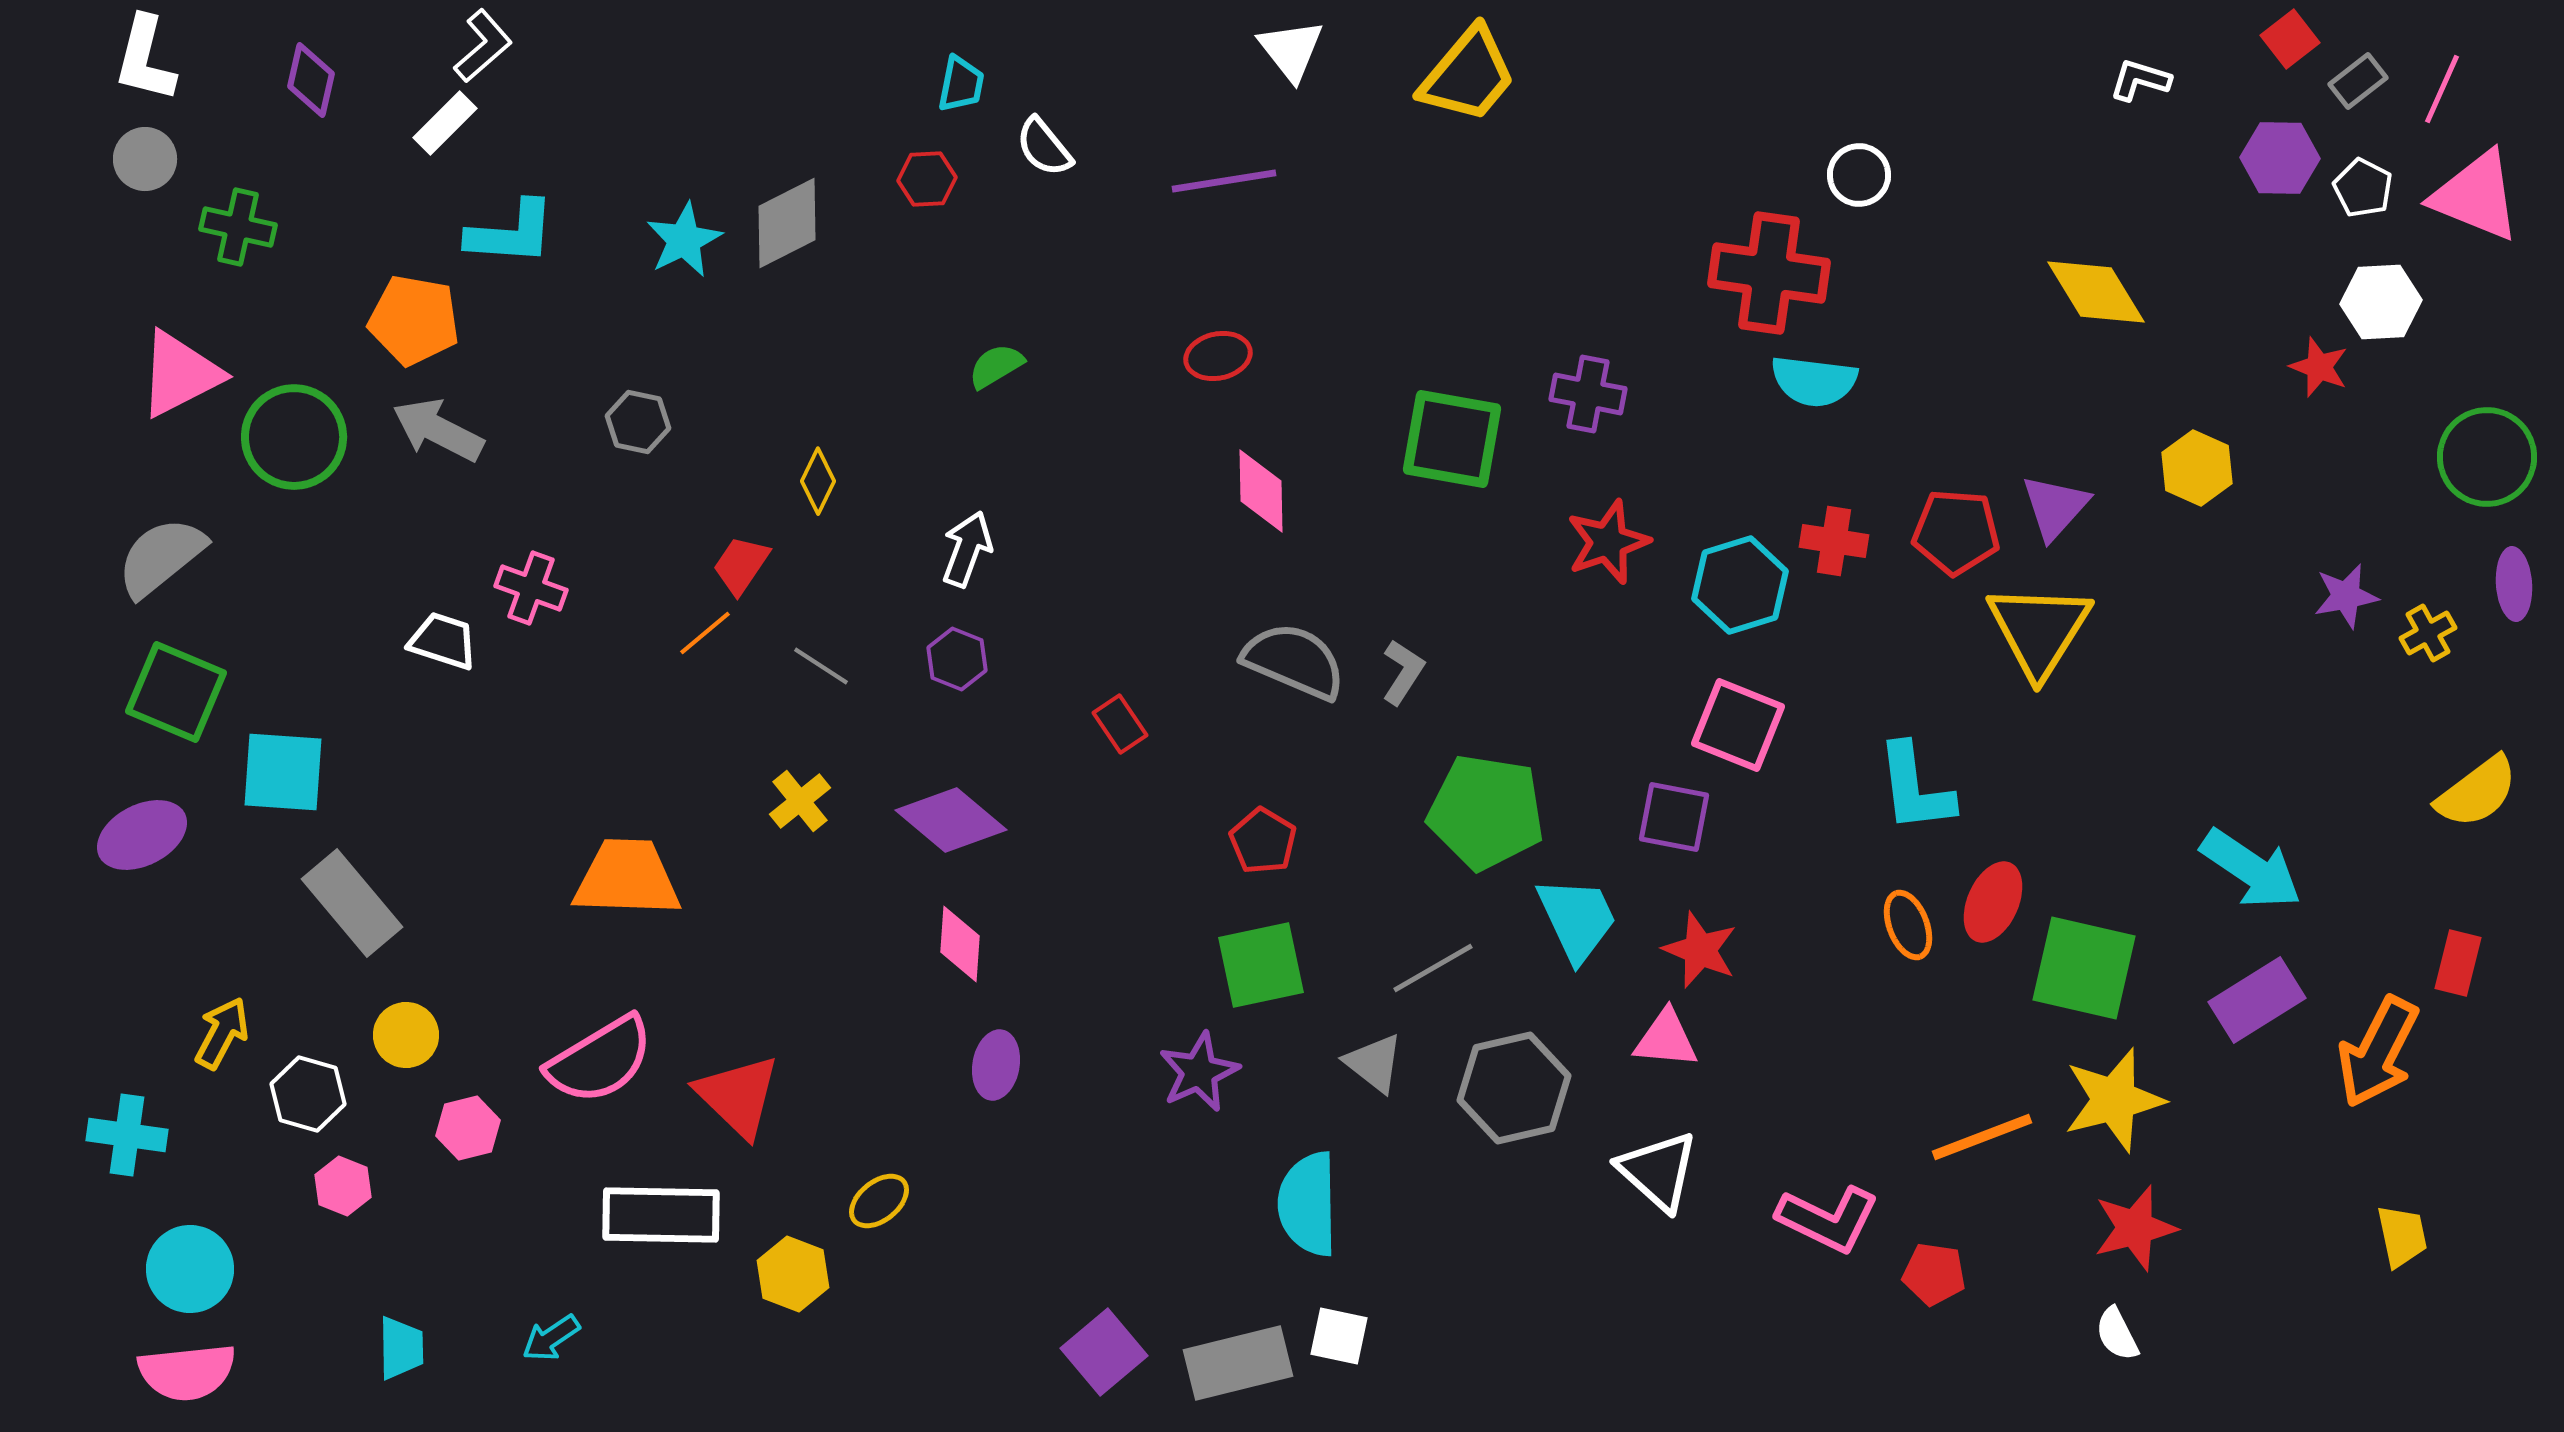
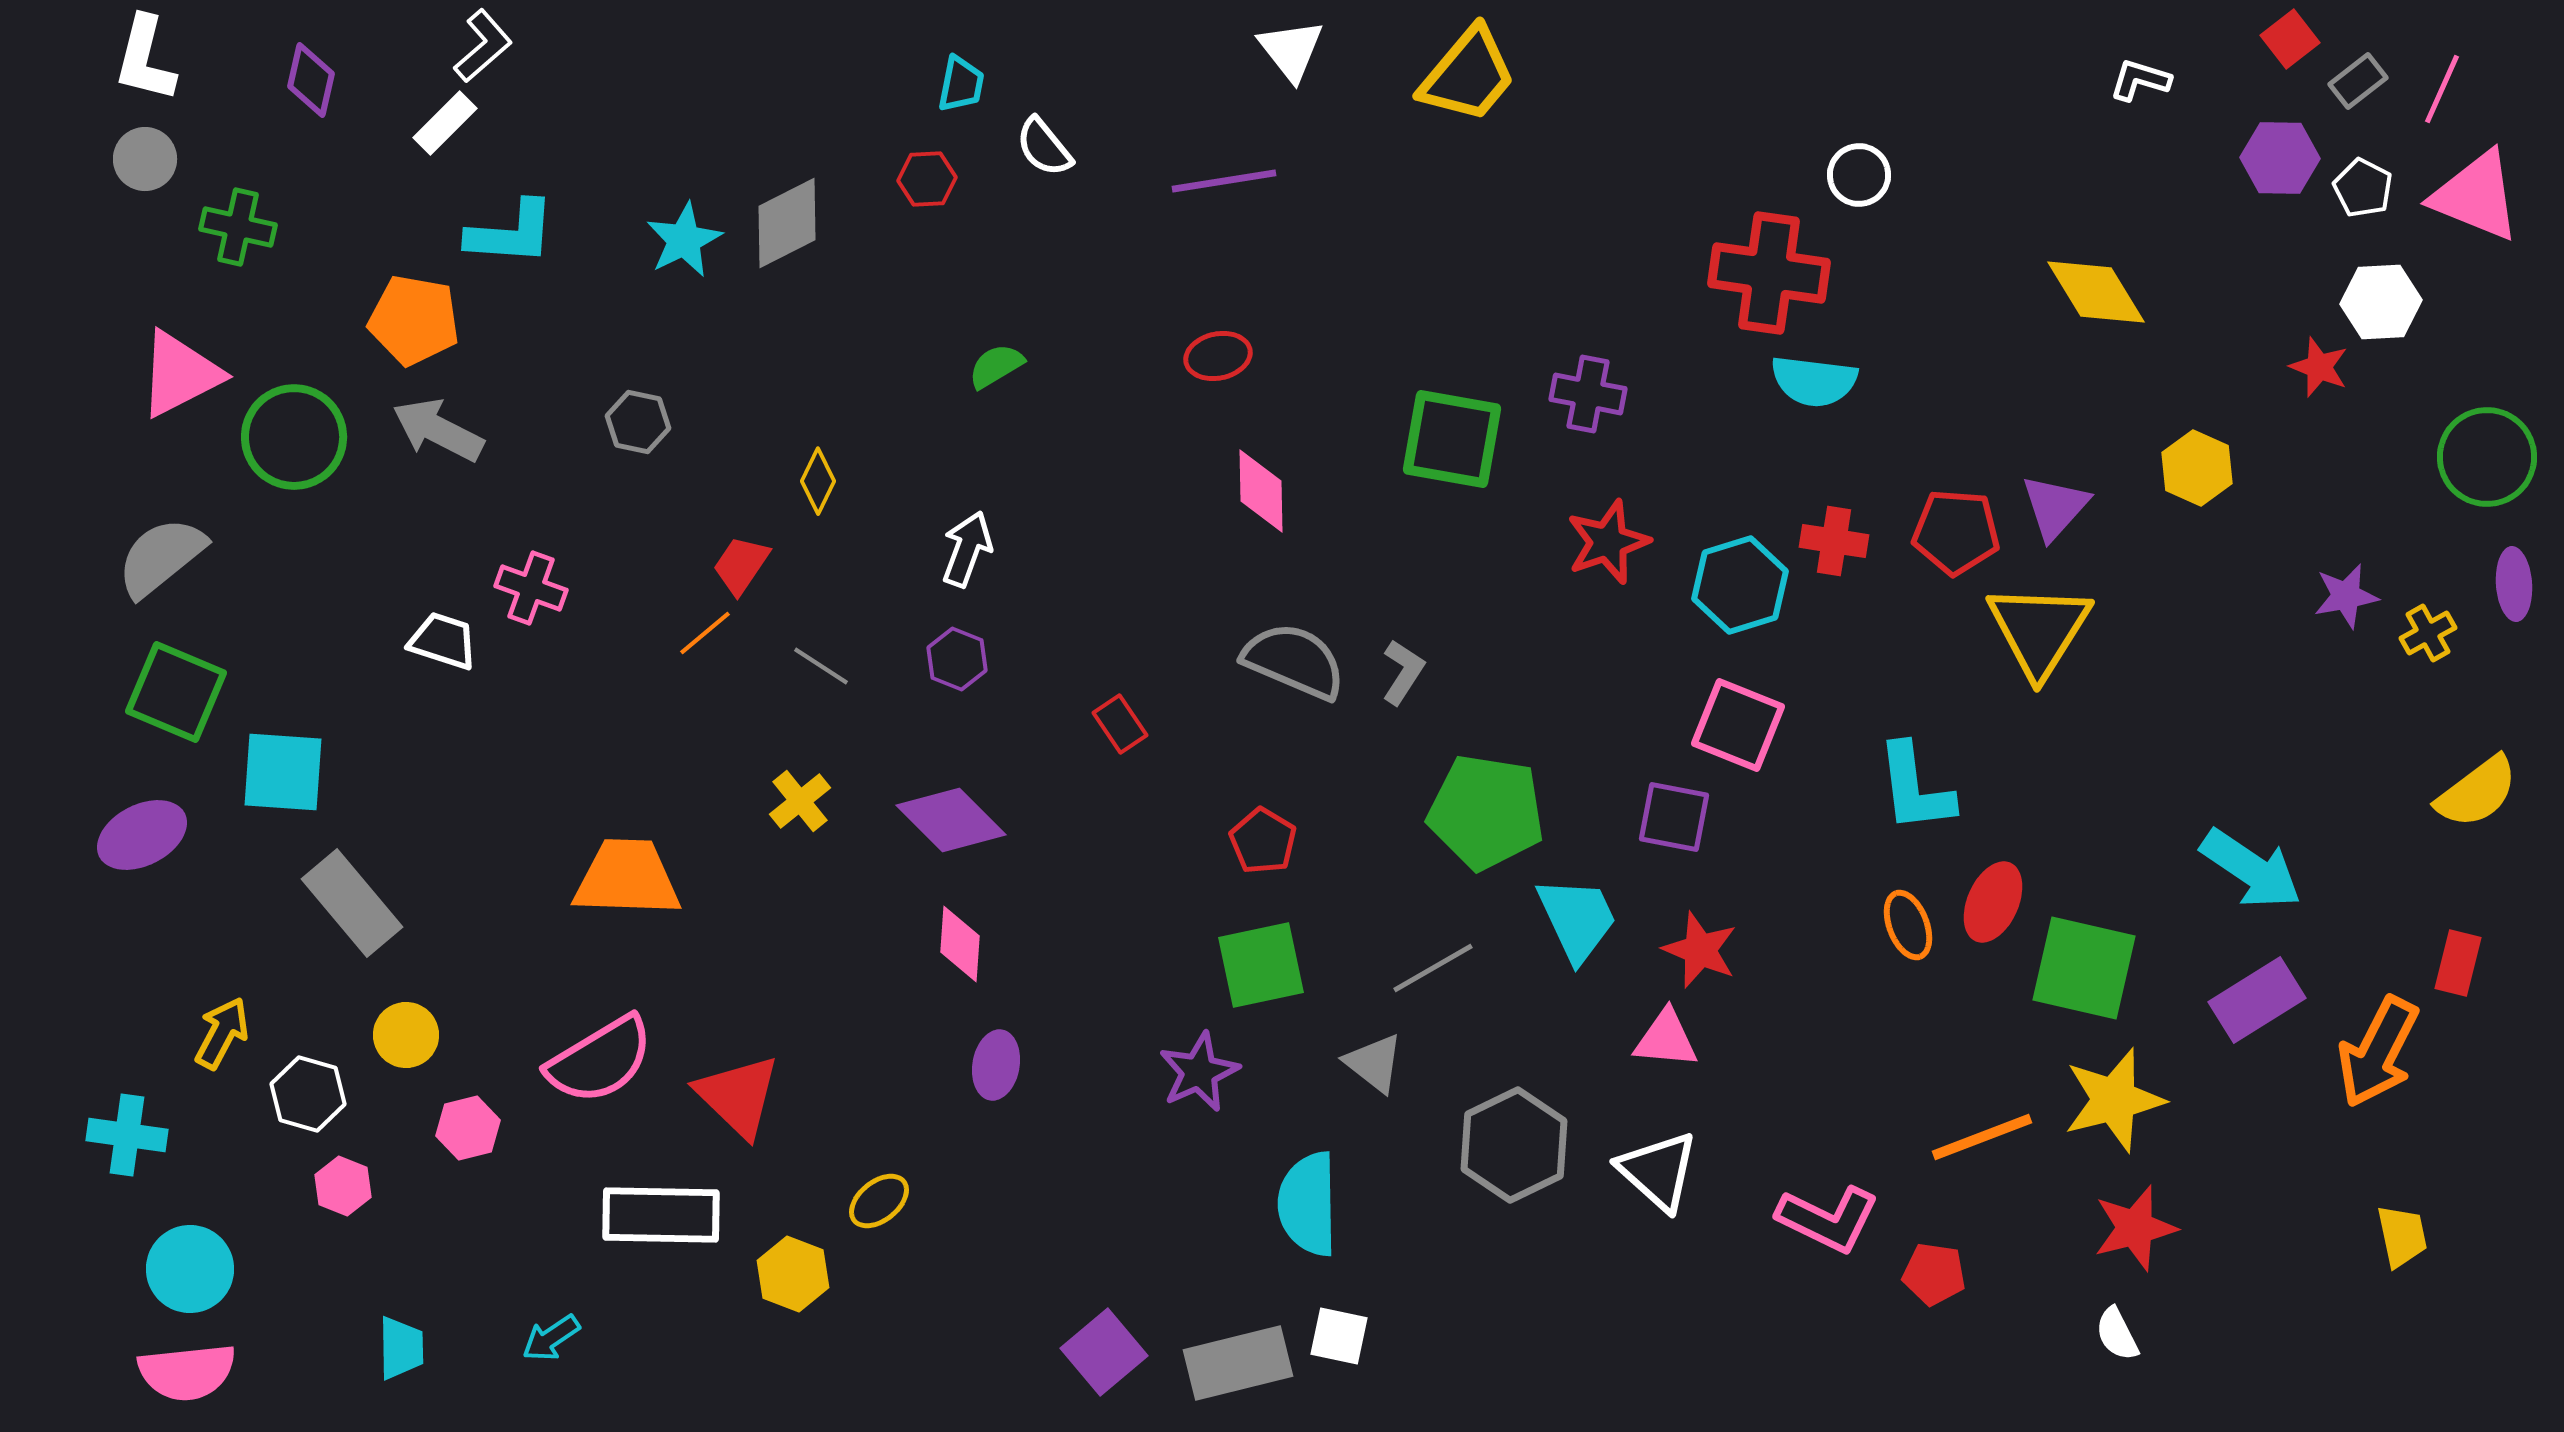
purple diamond at (951, 820): rotated 5 degrees clockwise
gray hexagon at (1514, 1088): moved 57 px down; rotated 13 degrees counterclockwise
